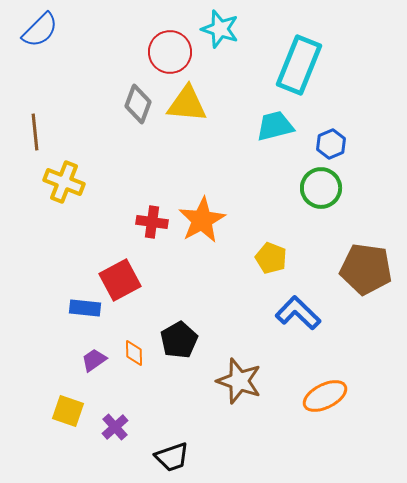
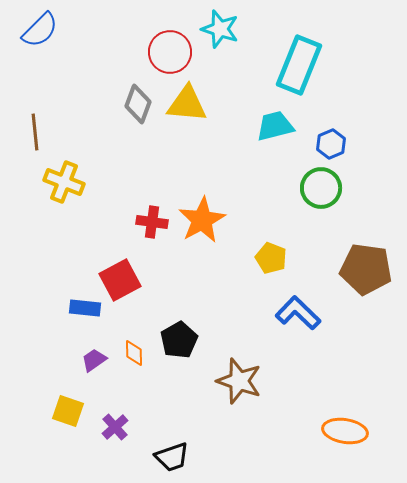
orange ellipse: moved 20 px right, 35 px down; rotated 36 degrees clockwise
